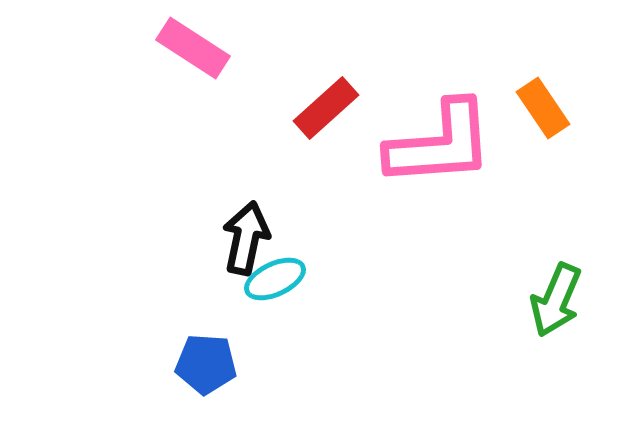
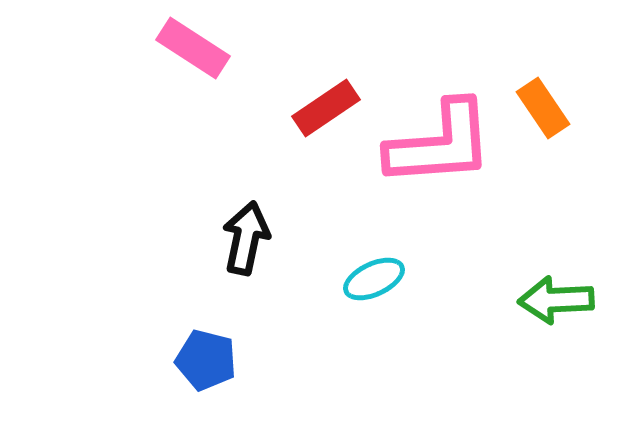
red rectangle: rotated 8 degrees clockwise
cyan ellipse: moved 99 px right
green arrow: rotated 64 degrees clockwise
blue pentagon: moved 4 px up; rotated 10 degrees clockwise
